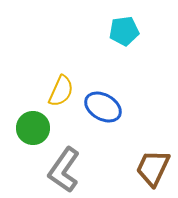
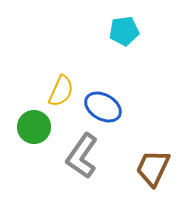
green circle: moved 1 px right, 1 px up
gray L-shape: moved 18 px right, 14 px up
